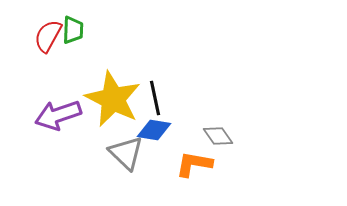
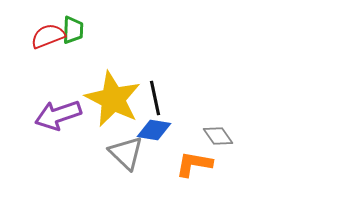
red semicircle: rotated 40 degrees clockwise
